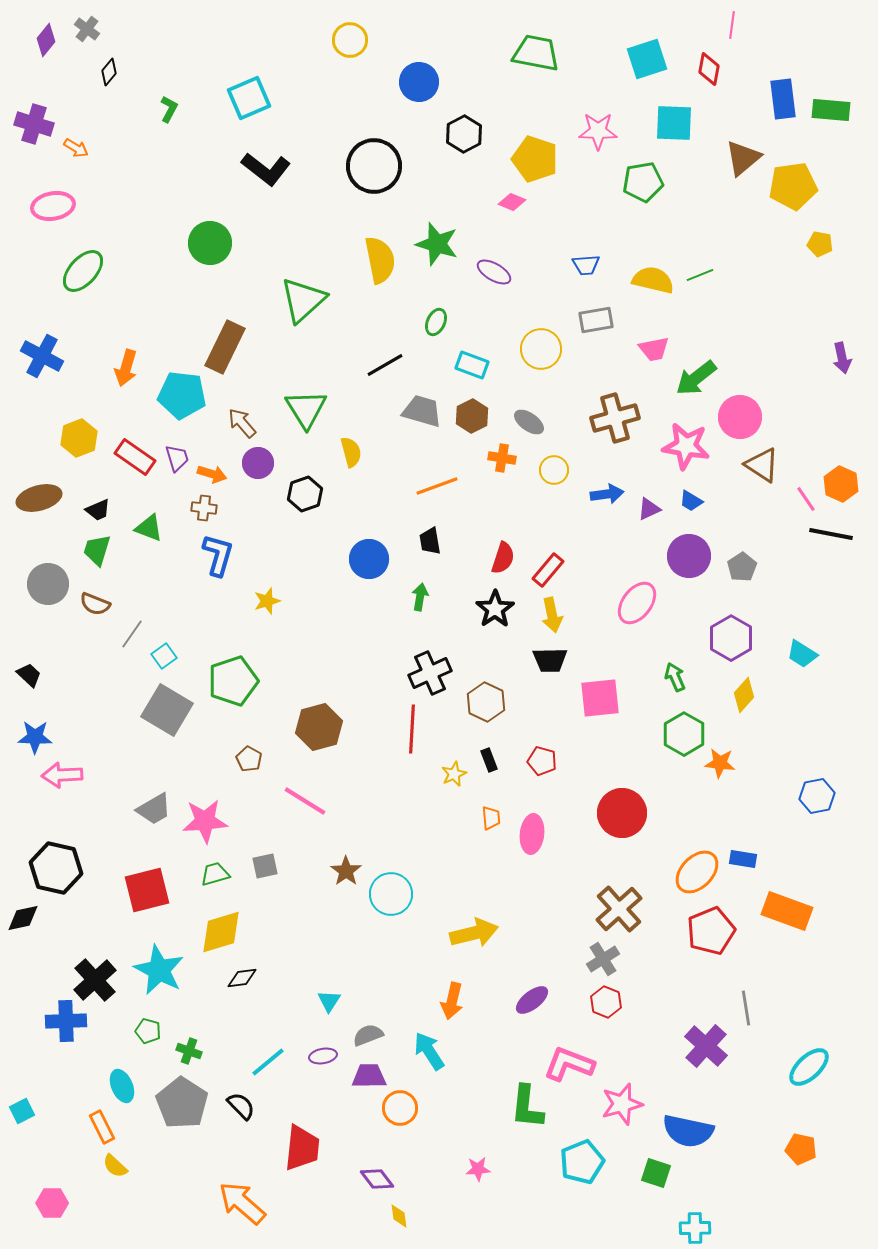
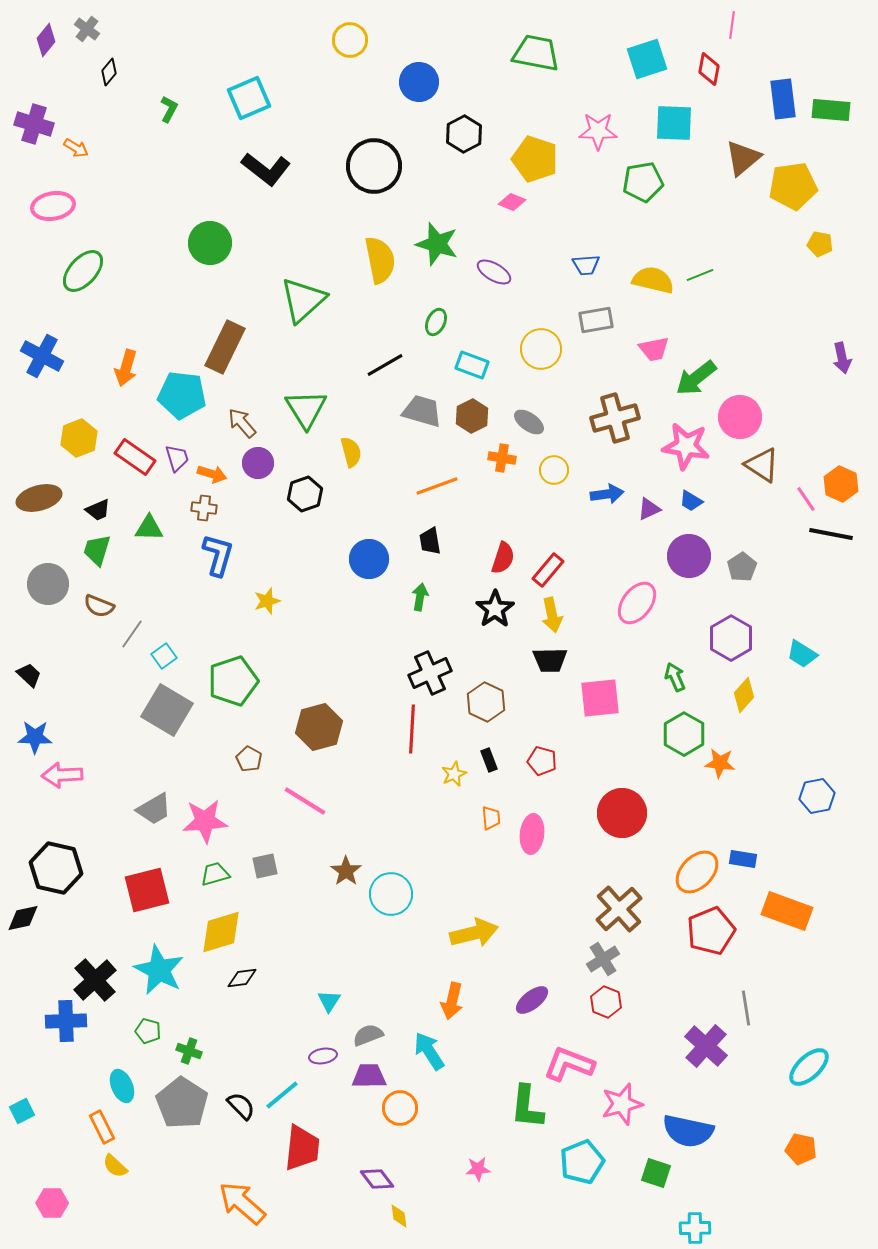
green triangle at (149, 528): rotated 20 degrees counterclockwise
brown semicircle at (95, 604): moved 4 px right, 2 px down
cyan line at (268, 1062): moved 14 px right, 33 px down
